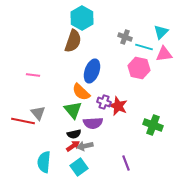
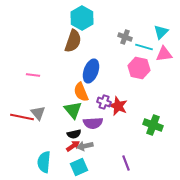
blue ellipse: moved 1 px left
orange semicircle: rotated 24 degrees clockwise
red line: moved 1 px left, 4 px up
cyan square: rotated 12 degrees clockwise
